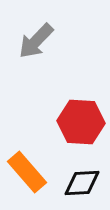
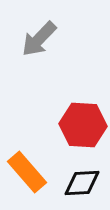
gray arrow: moved 3 px right, 2 px up
red hexagon: moved 2 px right, 3 px down
